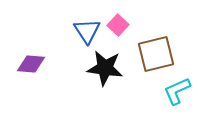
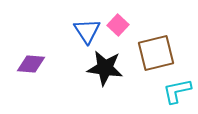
brown square: moved 1 px up
cyan L-shape: rotated 12 degrees clockwise
